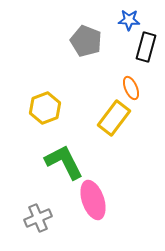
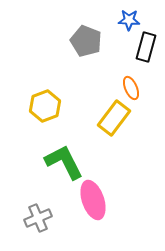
yellow hexagon: moved 2 px up
